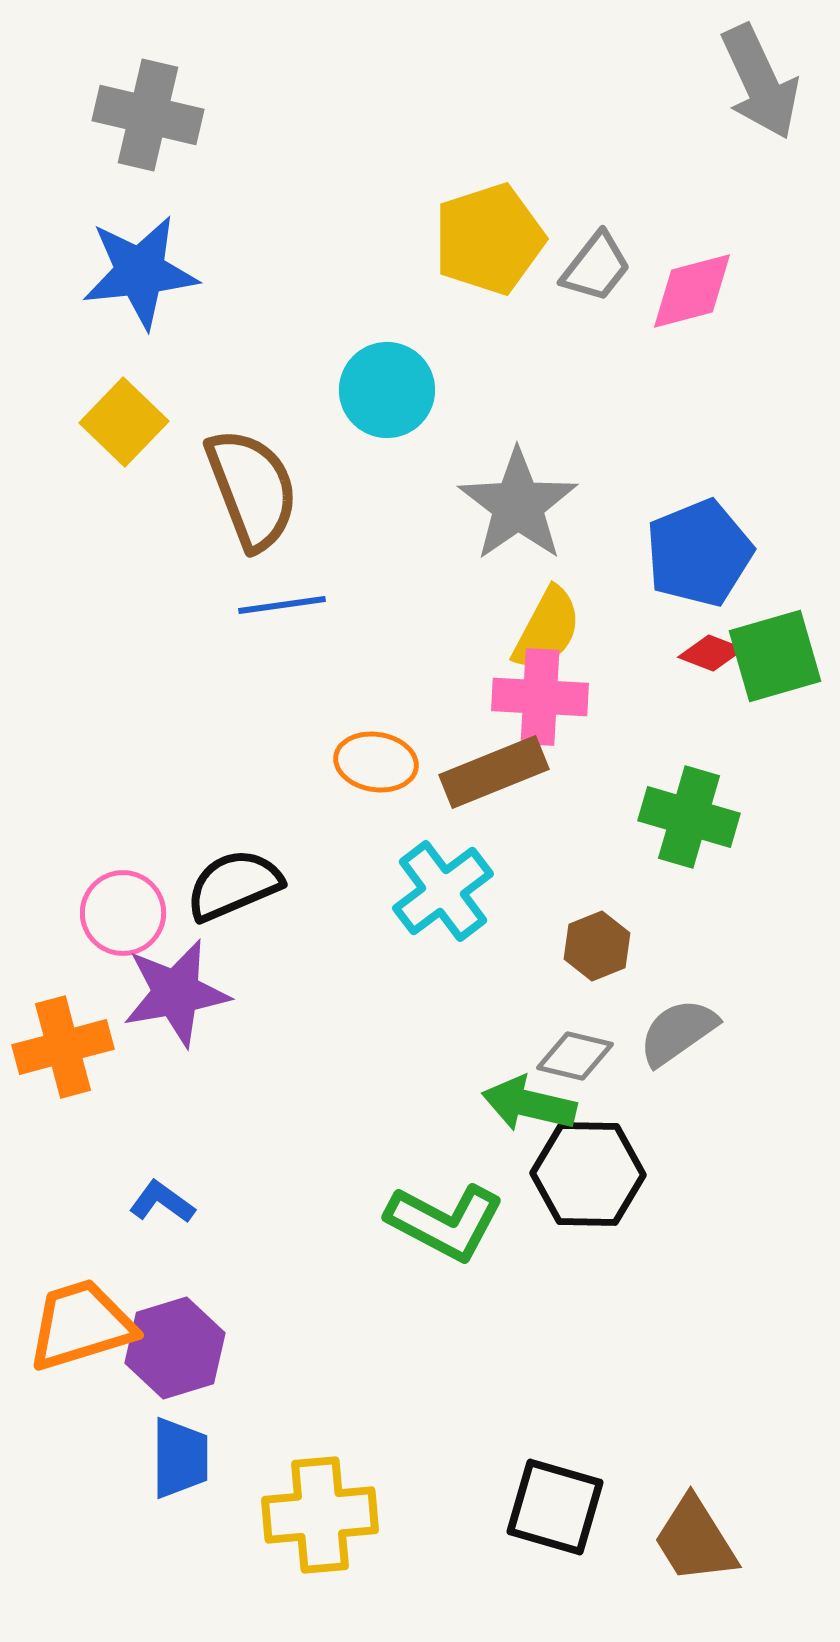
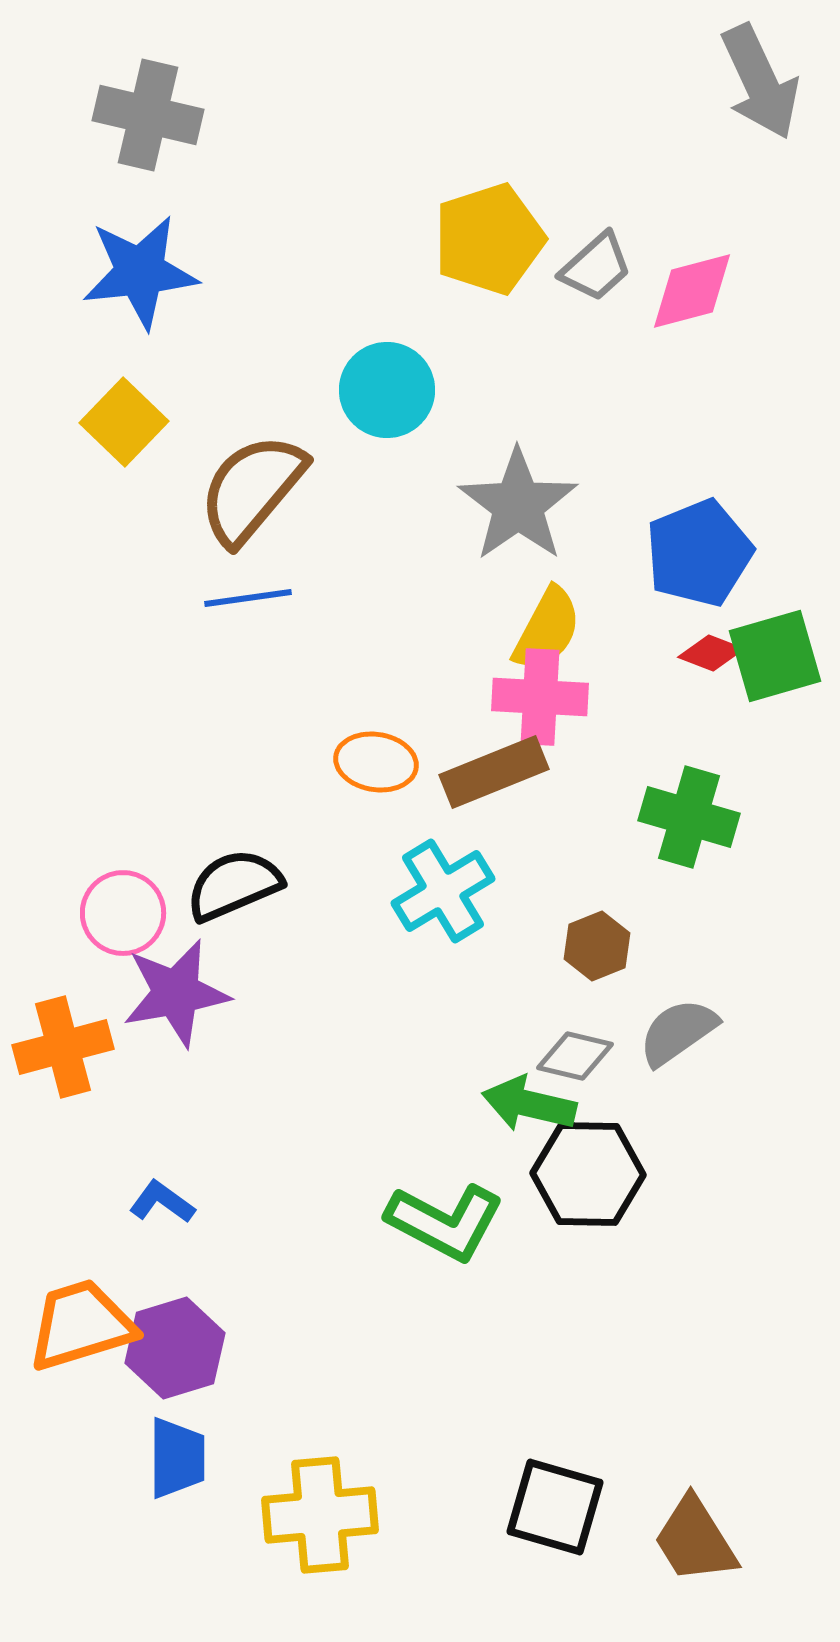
gray trapezoid: rotated 10 degrees clockwise
brown semicircle: rotated 119 degrees counterclockwise
blue line: moved 34 px left, 7 px up
cyan cross: rotated 6 degrees clockwise
blue trapezoid: moved 3 px left
